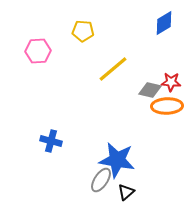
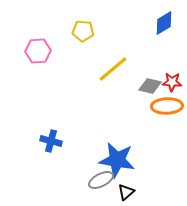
red star: moved 1 px right
gray diamond: moved 4 px up
gray ellipse: rotated 30 degrees clockwise
